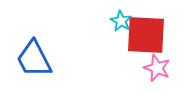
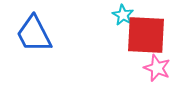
cyan star: moved 2 px right, 6 px up
blue trapezoid: moved 25 px up
